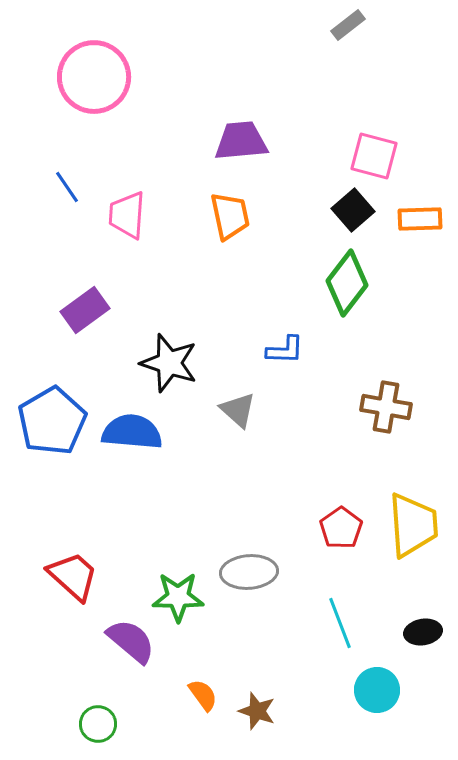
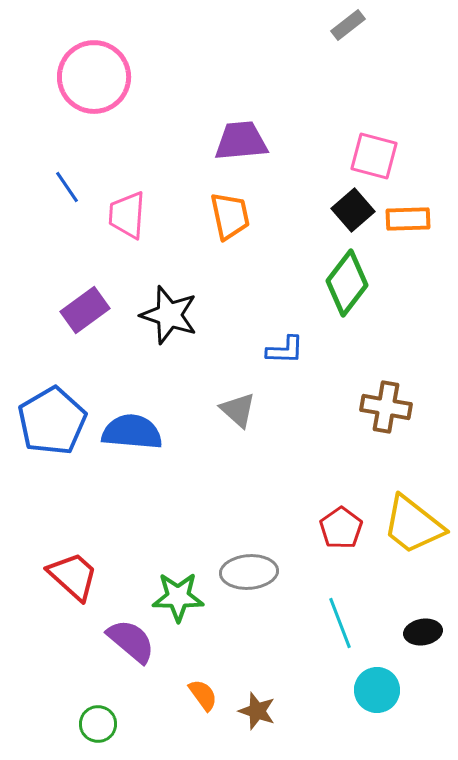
orange rectangle: moved 12 px left
black star: moved 48 px up
yellow trapezoid: rotated 132 degrees clockwise
